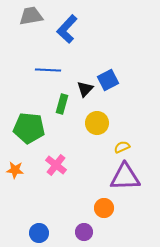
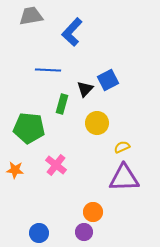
blue L-shape: moved 5 px right, 3 px down
purple triangle: moved 1 px left, 1 px down
orange circle: moved 11 px left, 4 px down
